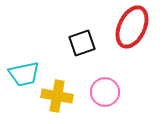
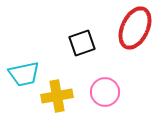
red ellipse: moved 3 px right, 1 px down
yellow cross: rotated 20 degrees counterclockwise
